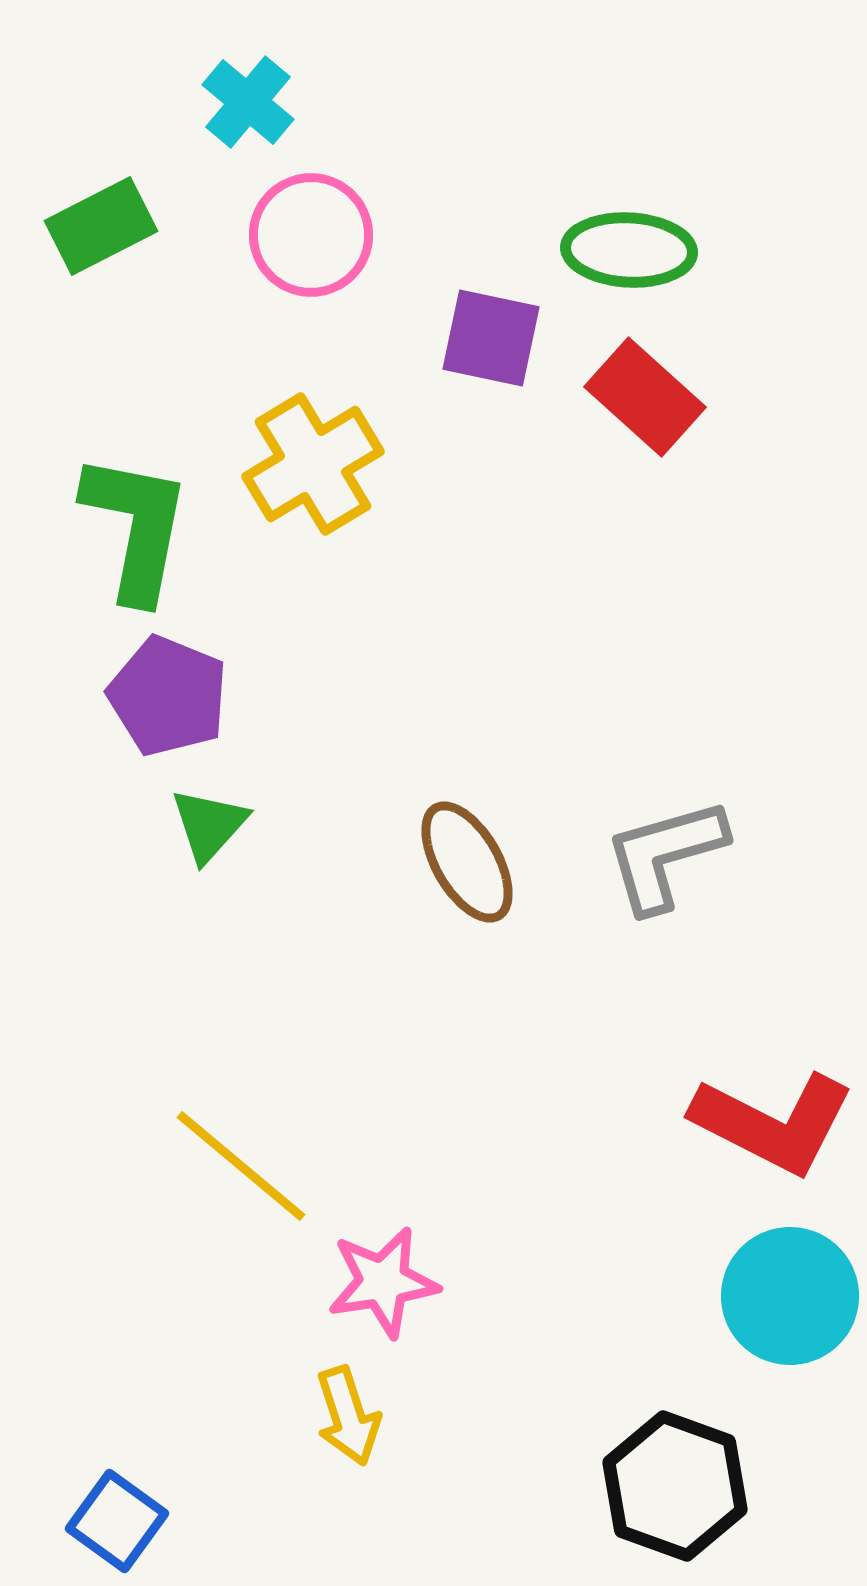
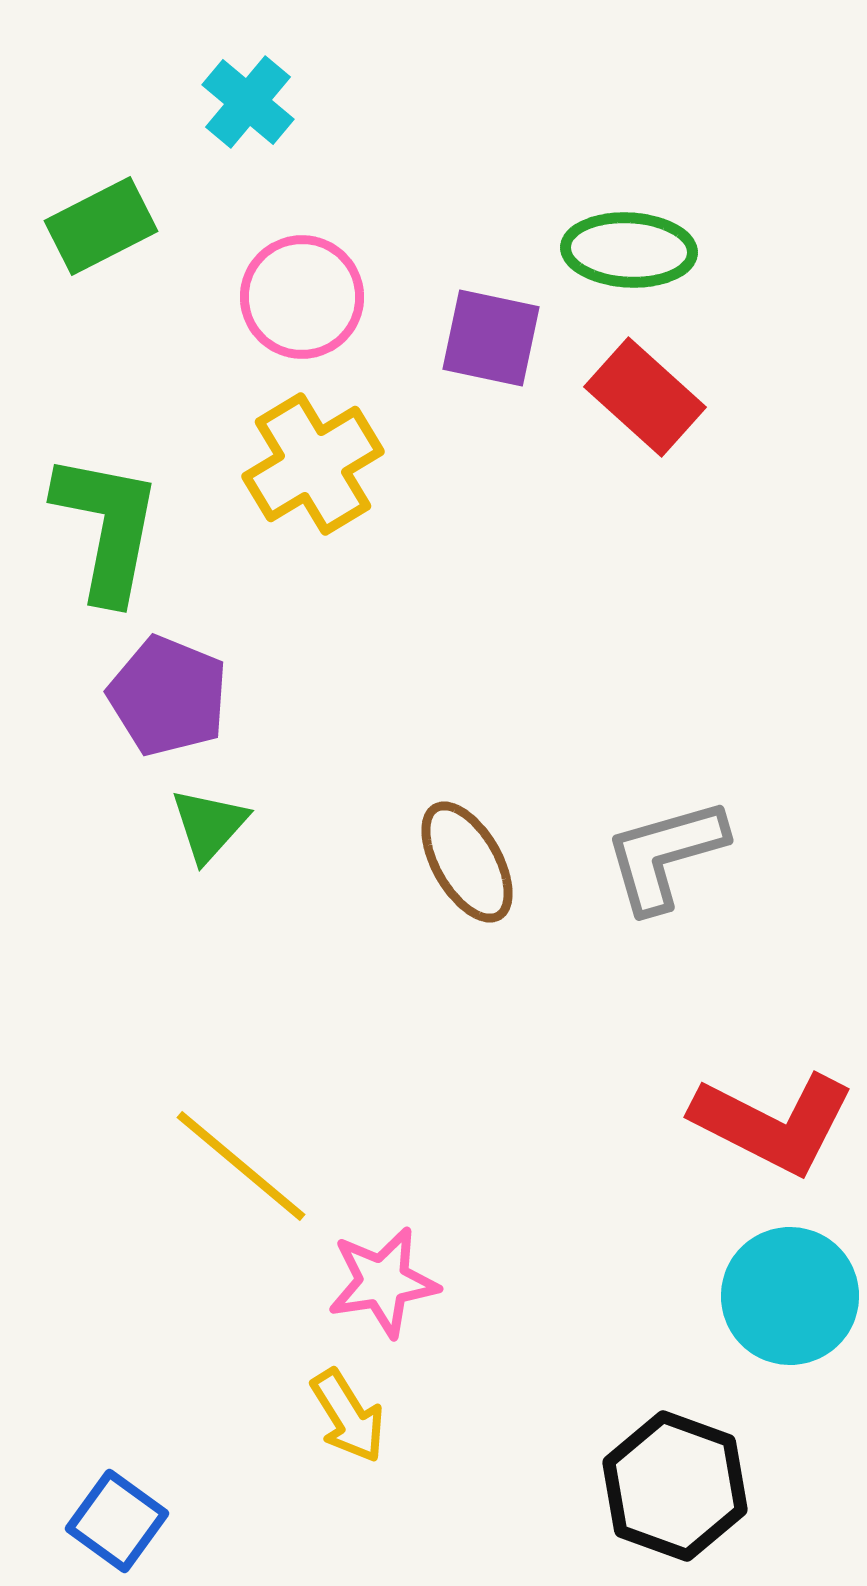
pink circle: moved 9 px left, 62 px down
green L-shape: moved 29 px left
yellow arrow: rotated 14 degrees counterclockwise
